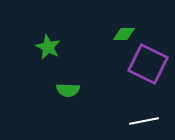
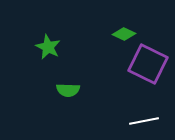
green diamond: rotated 25 degrees clockwise
